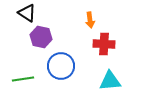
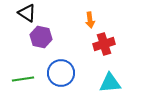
red cross: rotated 20 degrees counterclockwise
blue circle: moved 7 px down
cyan triangle: moved 2 px down
